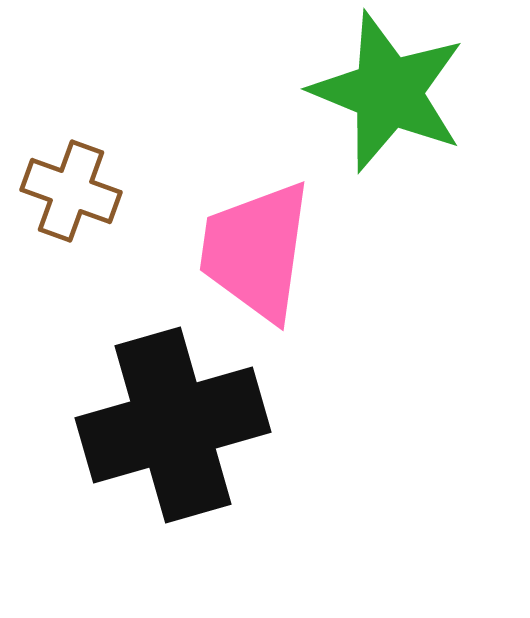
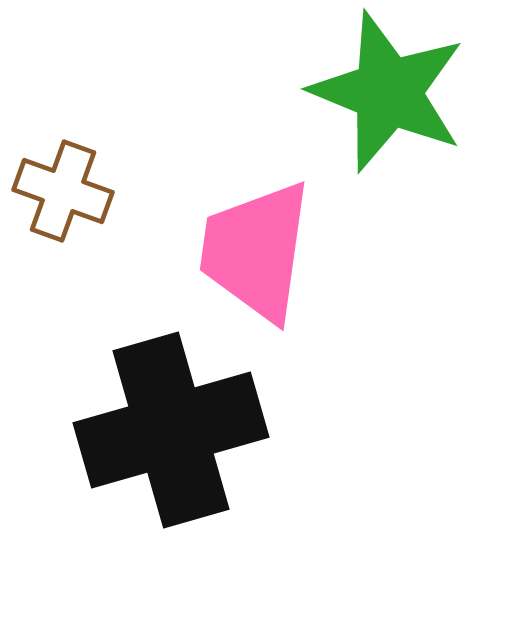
brown cross: moved 8 px left
black cross: moved 2 px left, 5 px down
